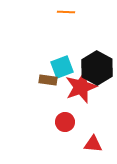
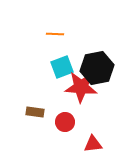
orange line: moved 11 px left, 22 px down
black hexagon: rotated 20 degrees clockwise
brown rectangle: moved 13 px left, 32 px down
red star: rotated 24 degrees clockwise
red triangle: rotated 12 degrees counterclockwise
